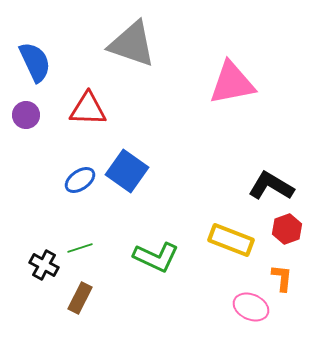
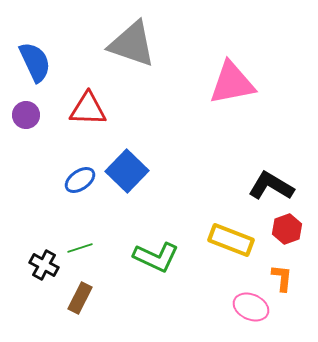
blue square: rotated 9 degrees clockwise
